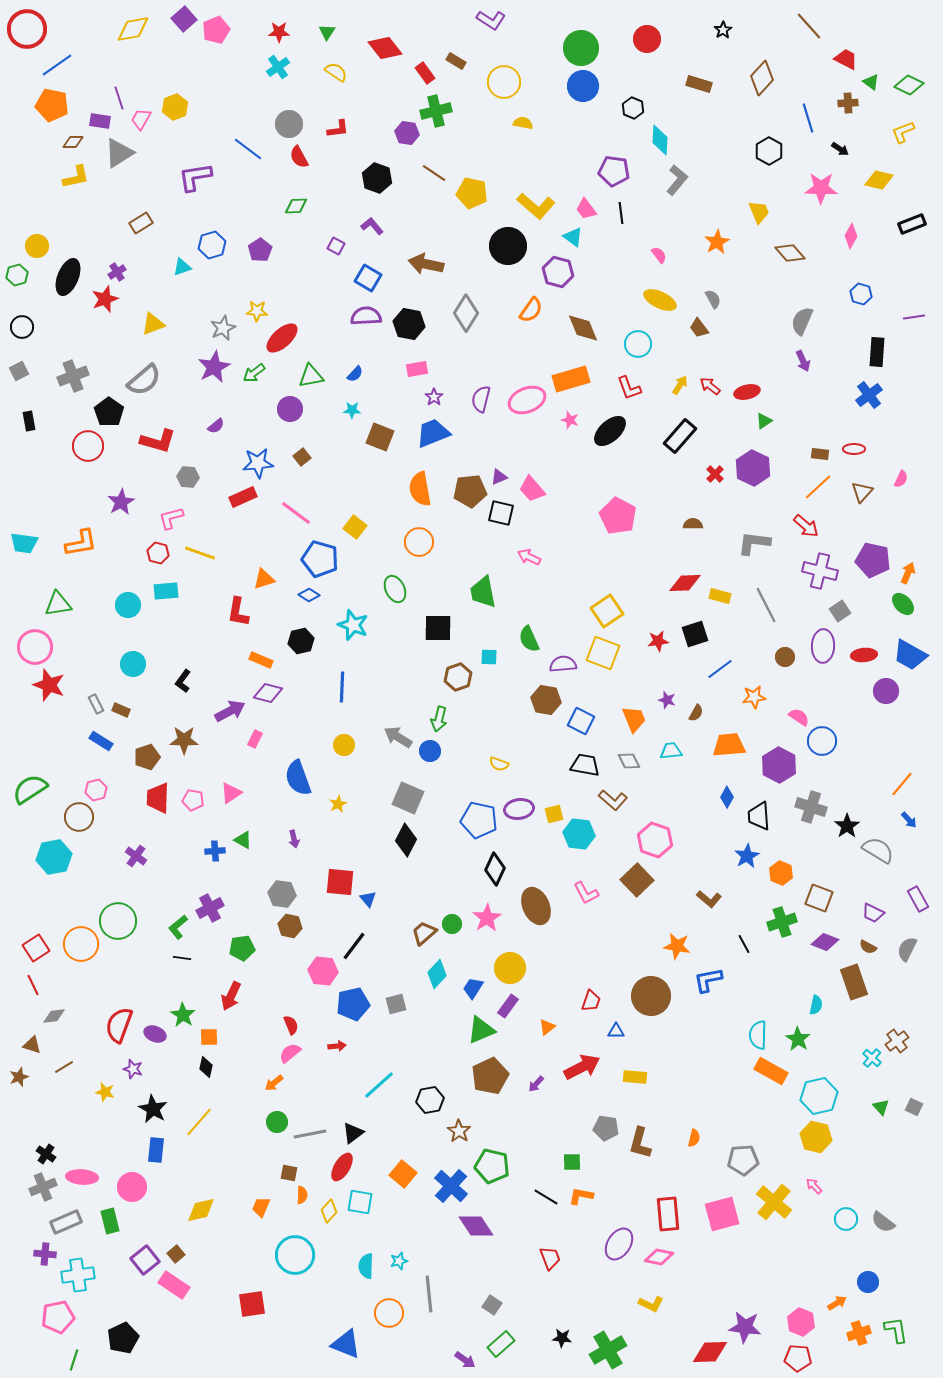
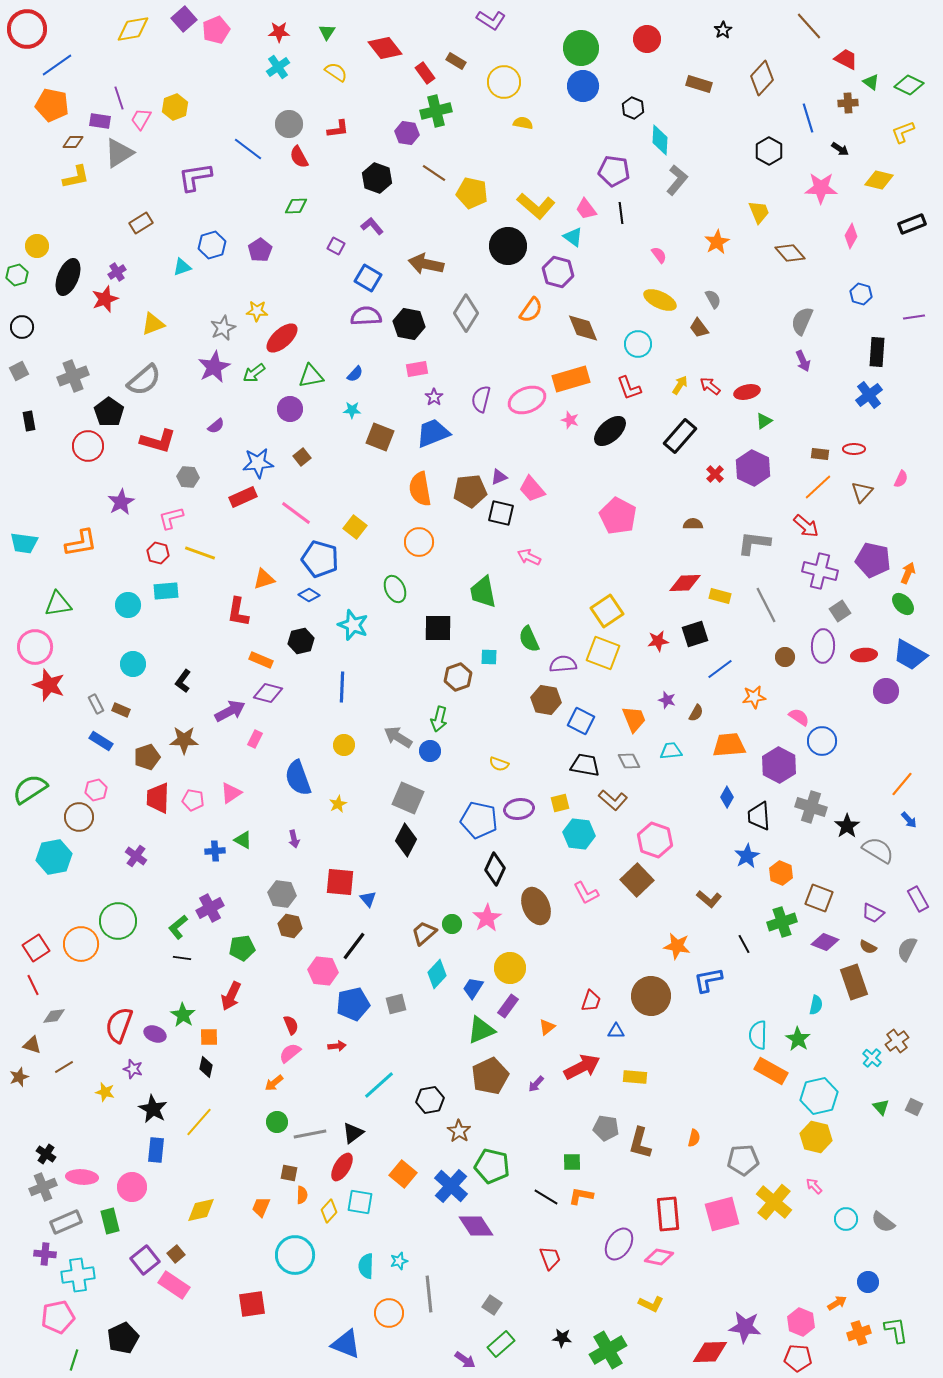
yellow square at (554, 814): moved 6 px right, 11 px up
